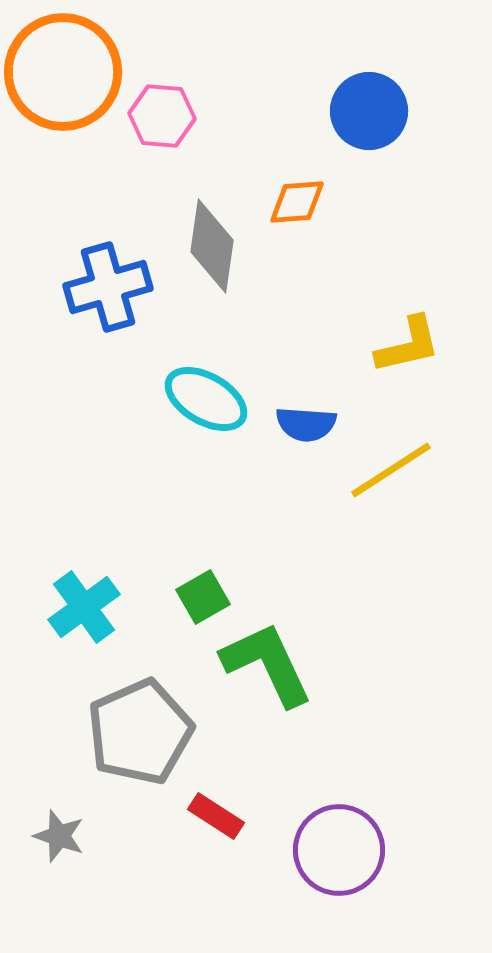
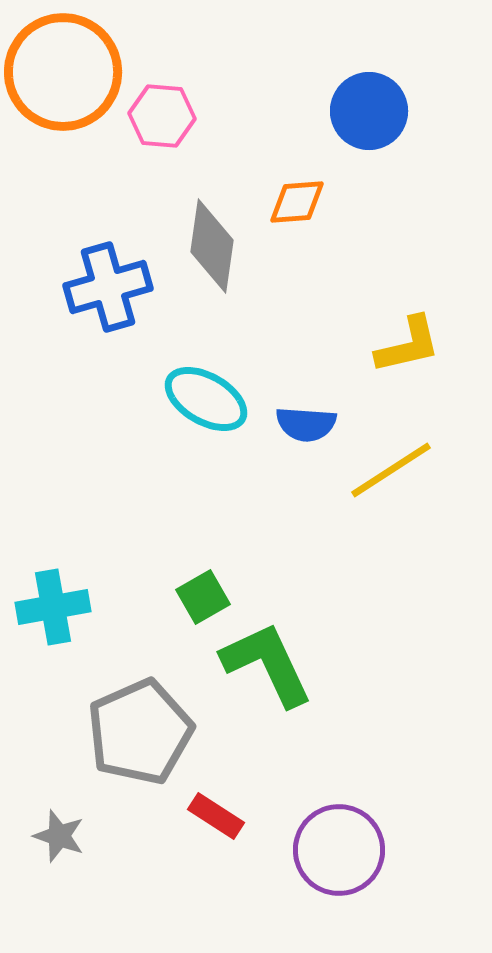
cyan cross: moved 31 px left; rotated 26 degrees clockwise
